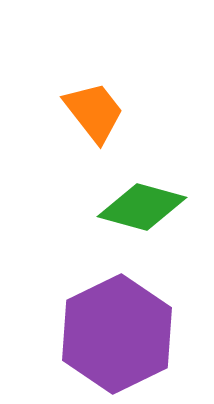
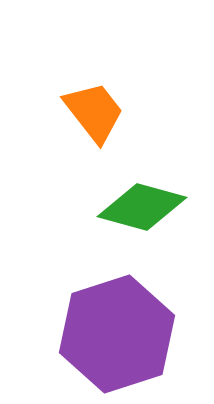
purple hexagon: rotated 8 degrees clockwise
